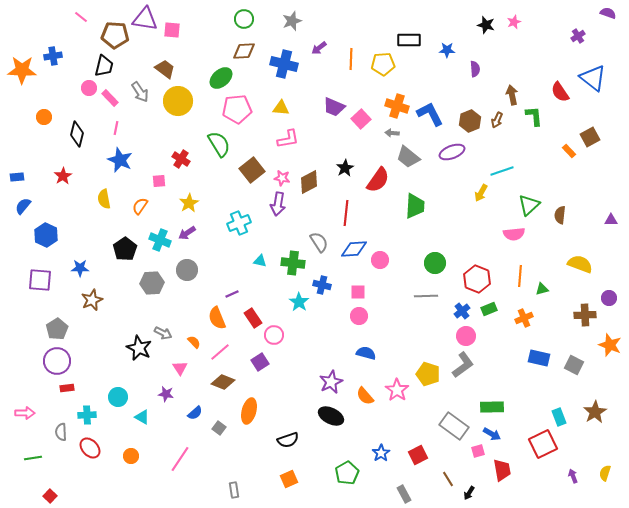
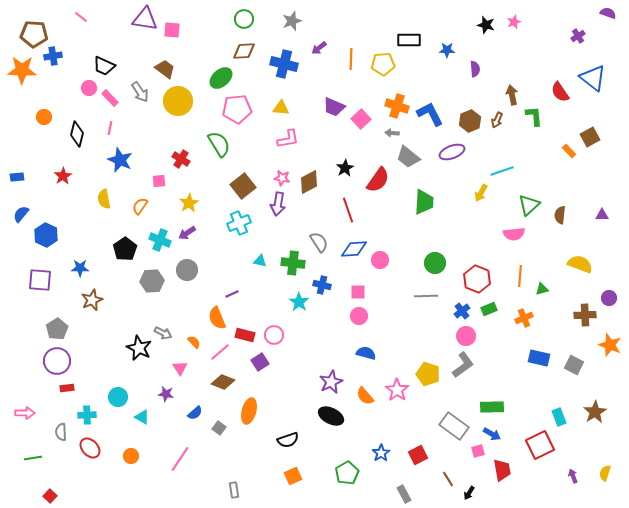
brown pentagon at (115, 35): moved 81 px left, 1 px up
black trapezoid at (104, 66): rotated 100 degrees clockwise
pink line at (116, 128): moved 6 px left
brown square at (252, 170): moved 9 px left, 16 px down
blue semicircle at (23, 206): moved 2 px left, 8 px down
green trapezoid at (415, 206): moved 9 px right, 4 px up
red line at (346, 213): moved 2 px right, 3 px up; rotated 25 degrees counterclockwise
purple triangle at (611, 220): moved 9 px left, 5 px up
gray hexagon at (152, 283): moved 2 px up
red rectangle at (253, 318): moved 8 px left, 17 px down; rotated 42 degrees counterclockwise
red square at (543, 444): moved 3 px left, 1 px down
orange square at (289, 479): moved 4 px right, 3 px up
